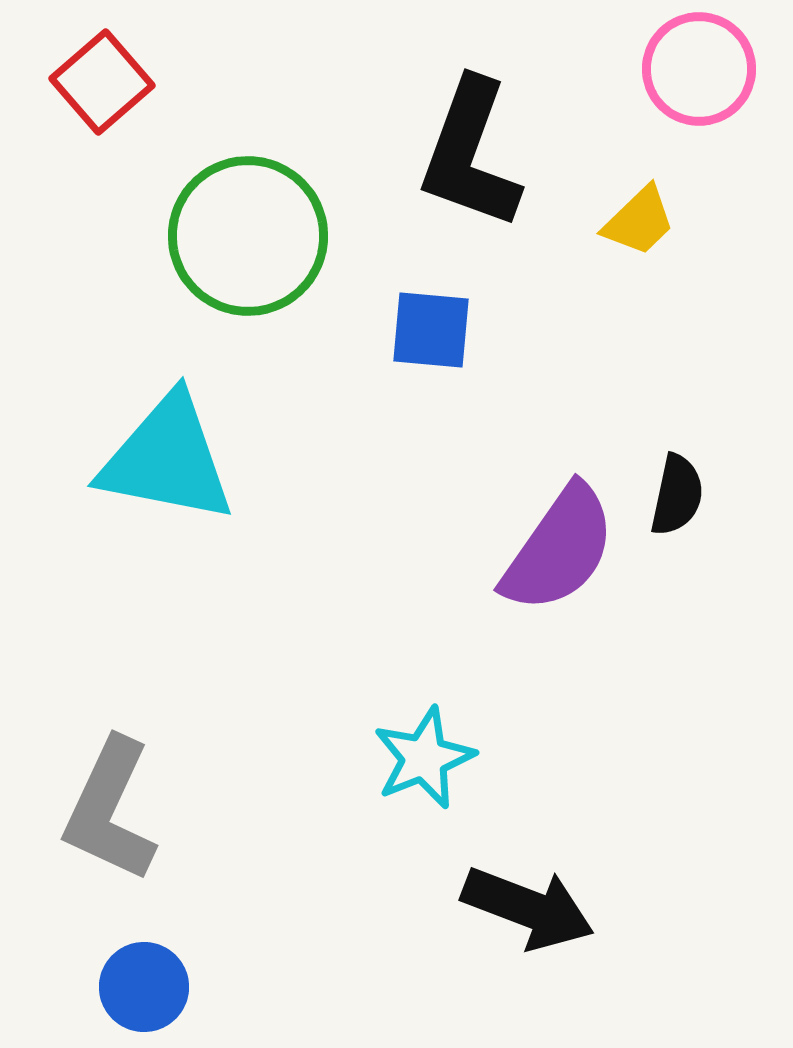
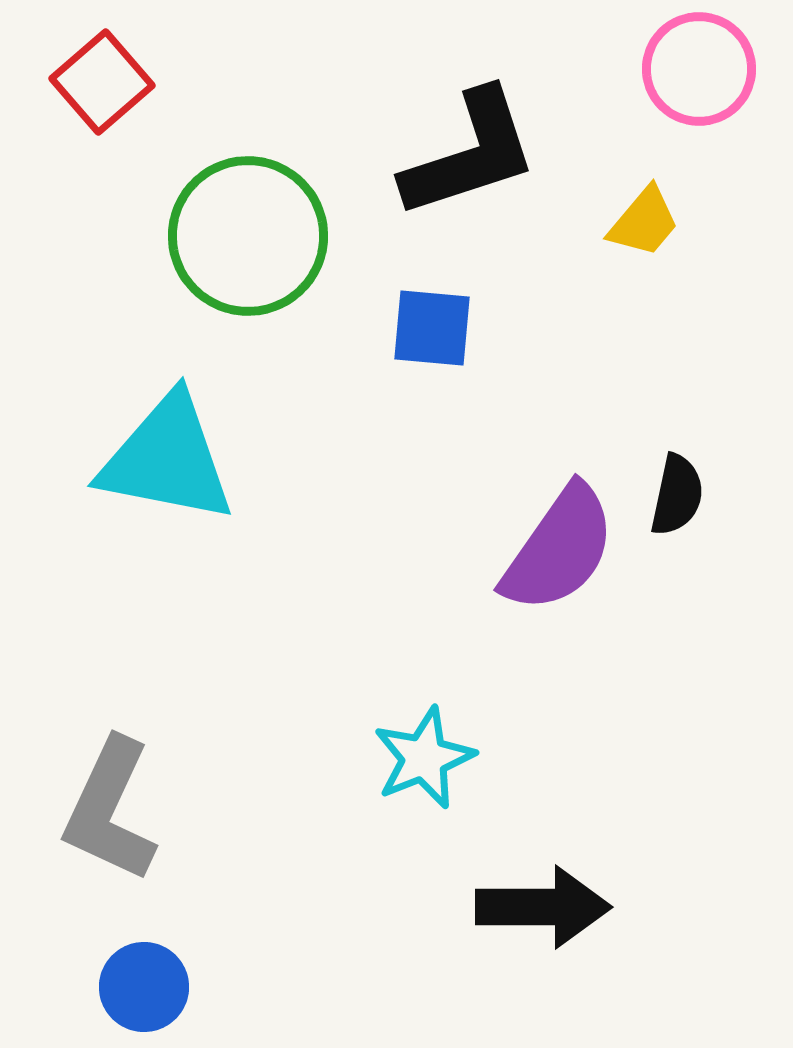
black L-shape: rotated 128 degrees counterclockwise
yellow trapezoid: moved 5 px right, 1 px down; rotated 6 degrees counterclockwise
blue square: moved 1 px right, 2 px up
black arrow: moved 15 px right, 1 px up; rotated 21 degrees counterclockwise
